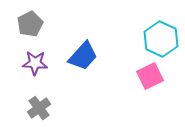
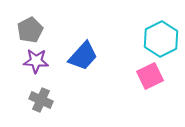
gray pentagon: moved 6 px down
cyan hexagon: rotated 8 degrees clockwise
purple star: moved 1 px right, 2 px up
gray cross: moved 2 px right, 8 px up; rotated 30 degrees counterclockwise
